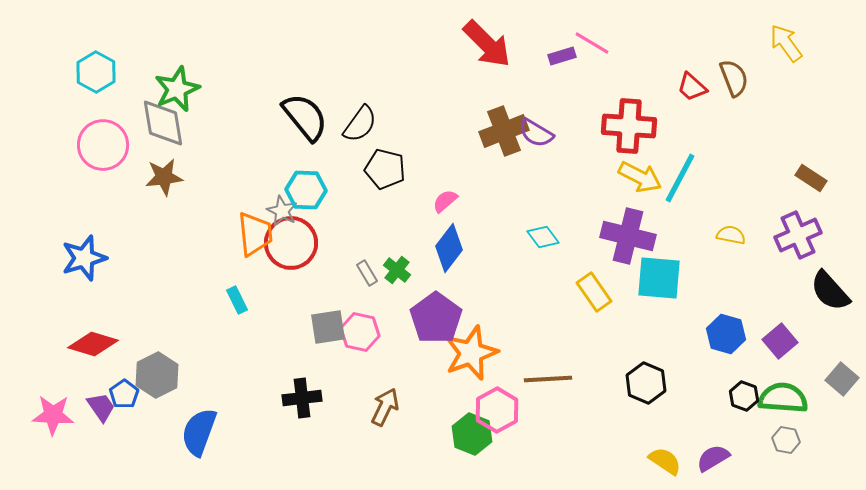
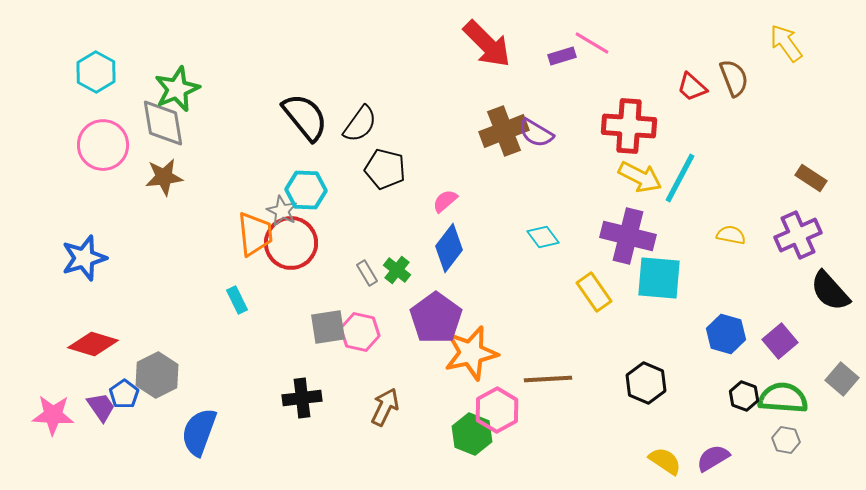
orange star at (471, 353): rotated 8 degrees clockwise
